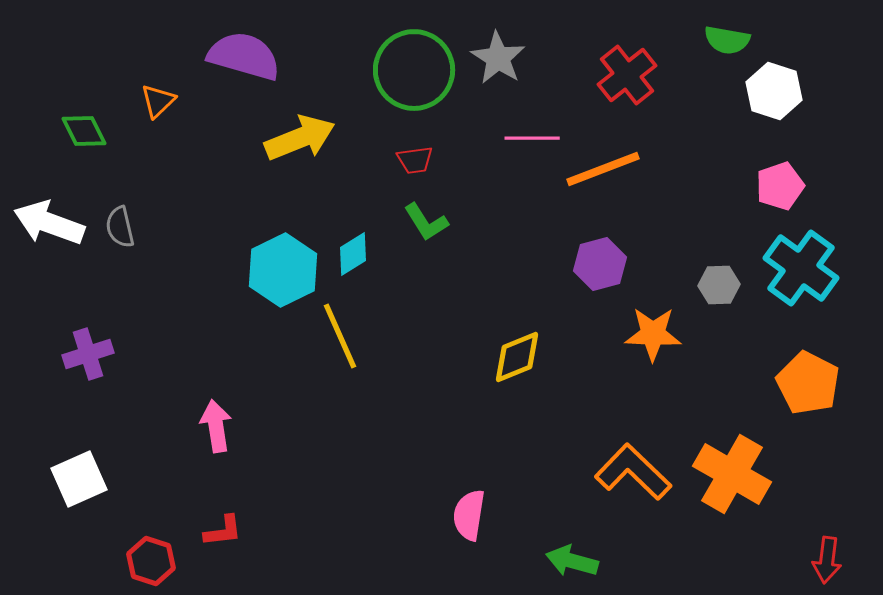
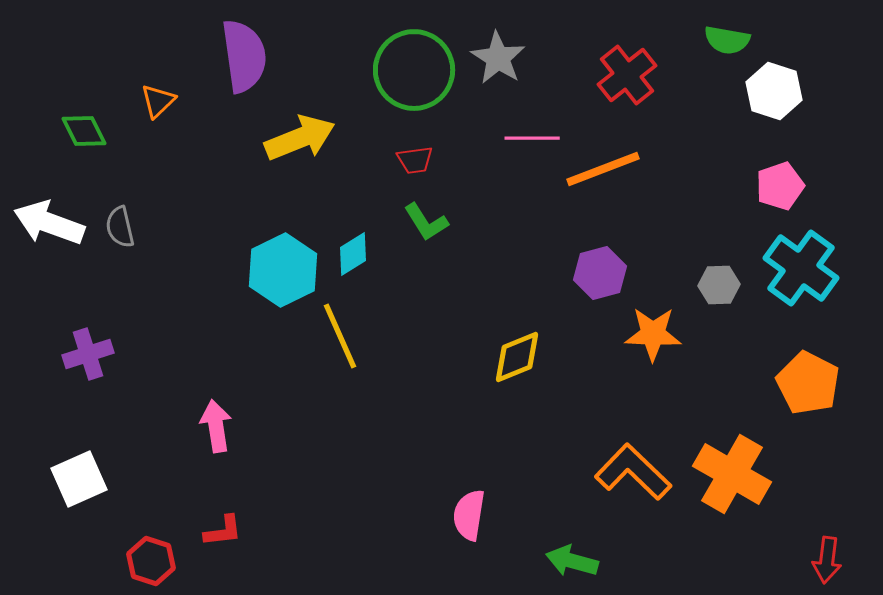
purple semicircle: rotated 66 degrees clockwise
purple hexagon: moved 9 px down
